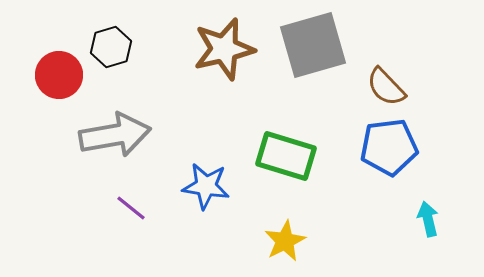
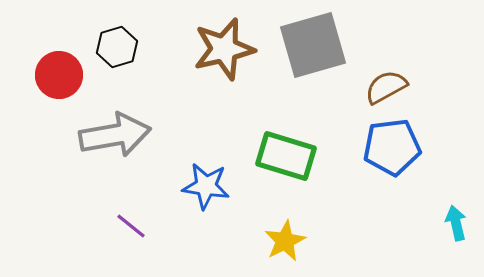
black hexagon: moved 6 px right
brown semicircle: rotated 105 degrees clockwise
blue pentagon: moved 3 px right
purple line: moved 18 px down
cyan arrow: moved 28 px right, 4 px down
